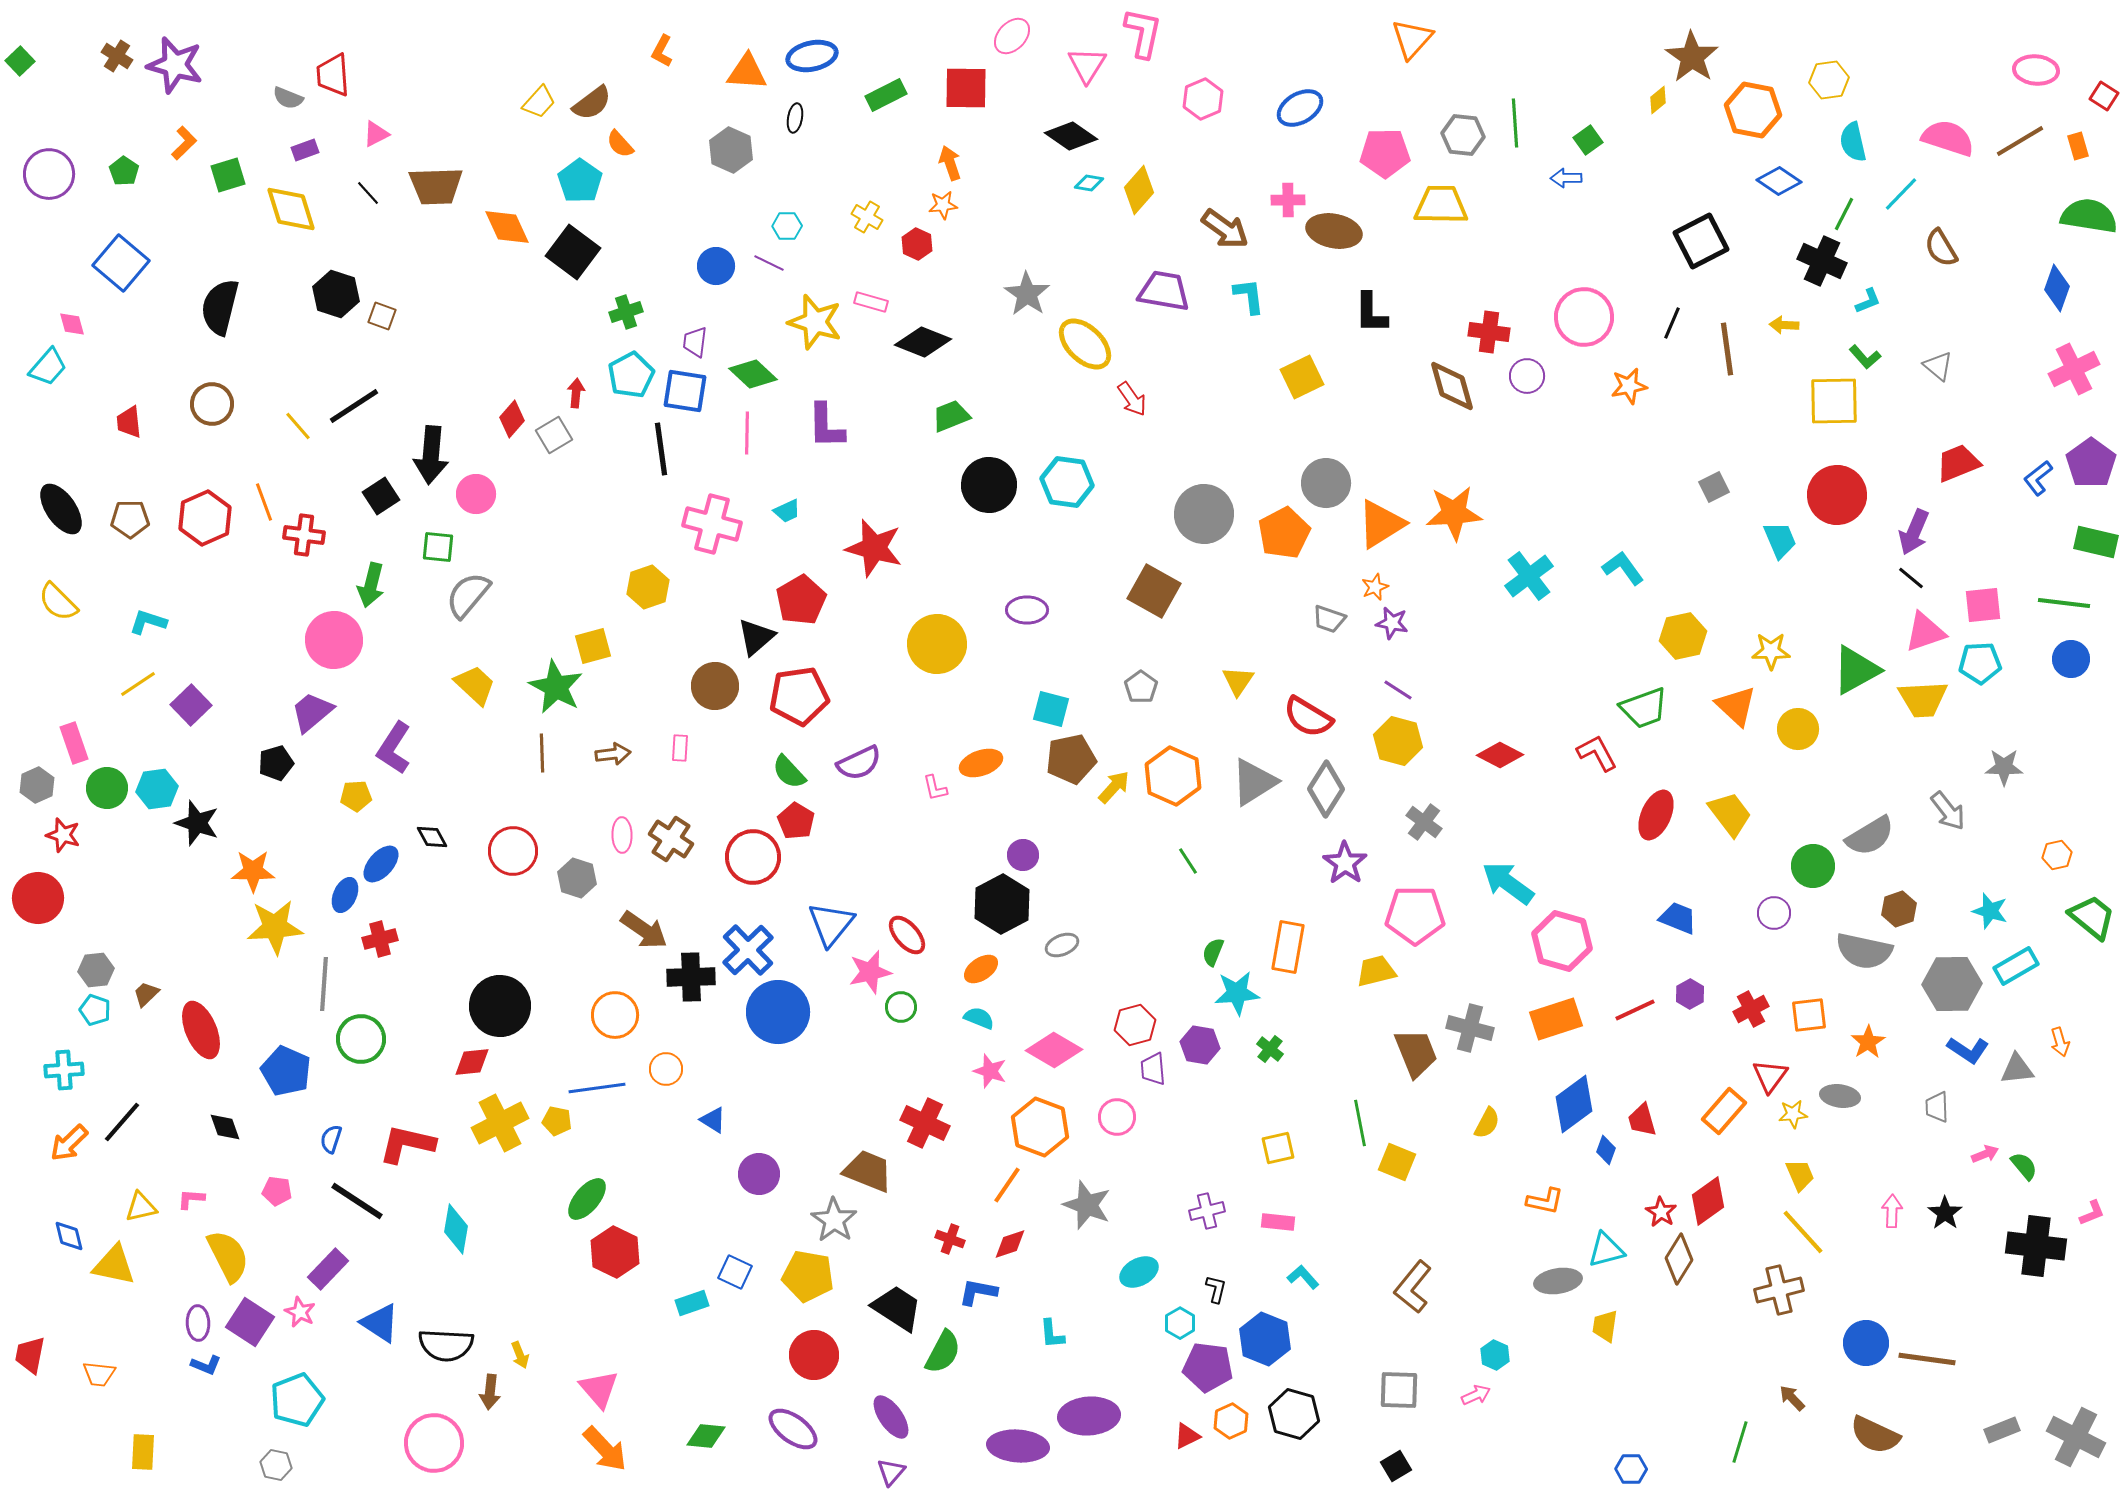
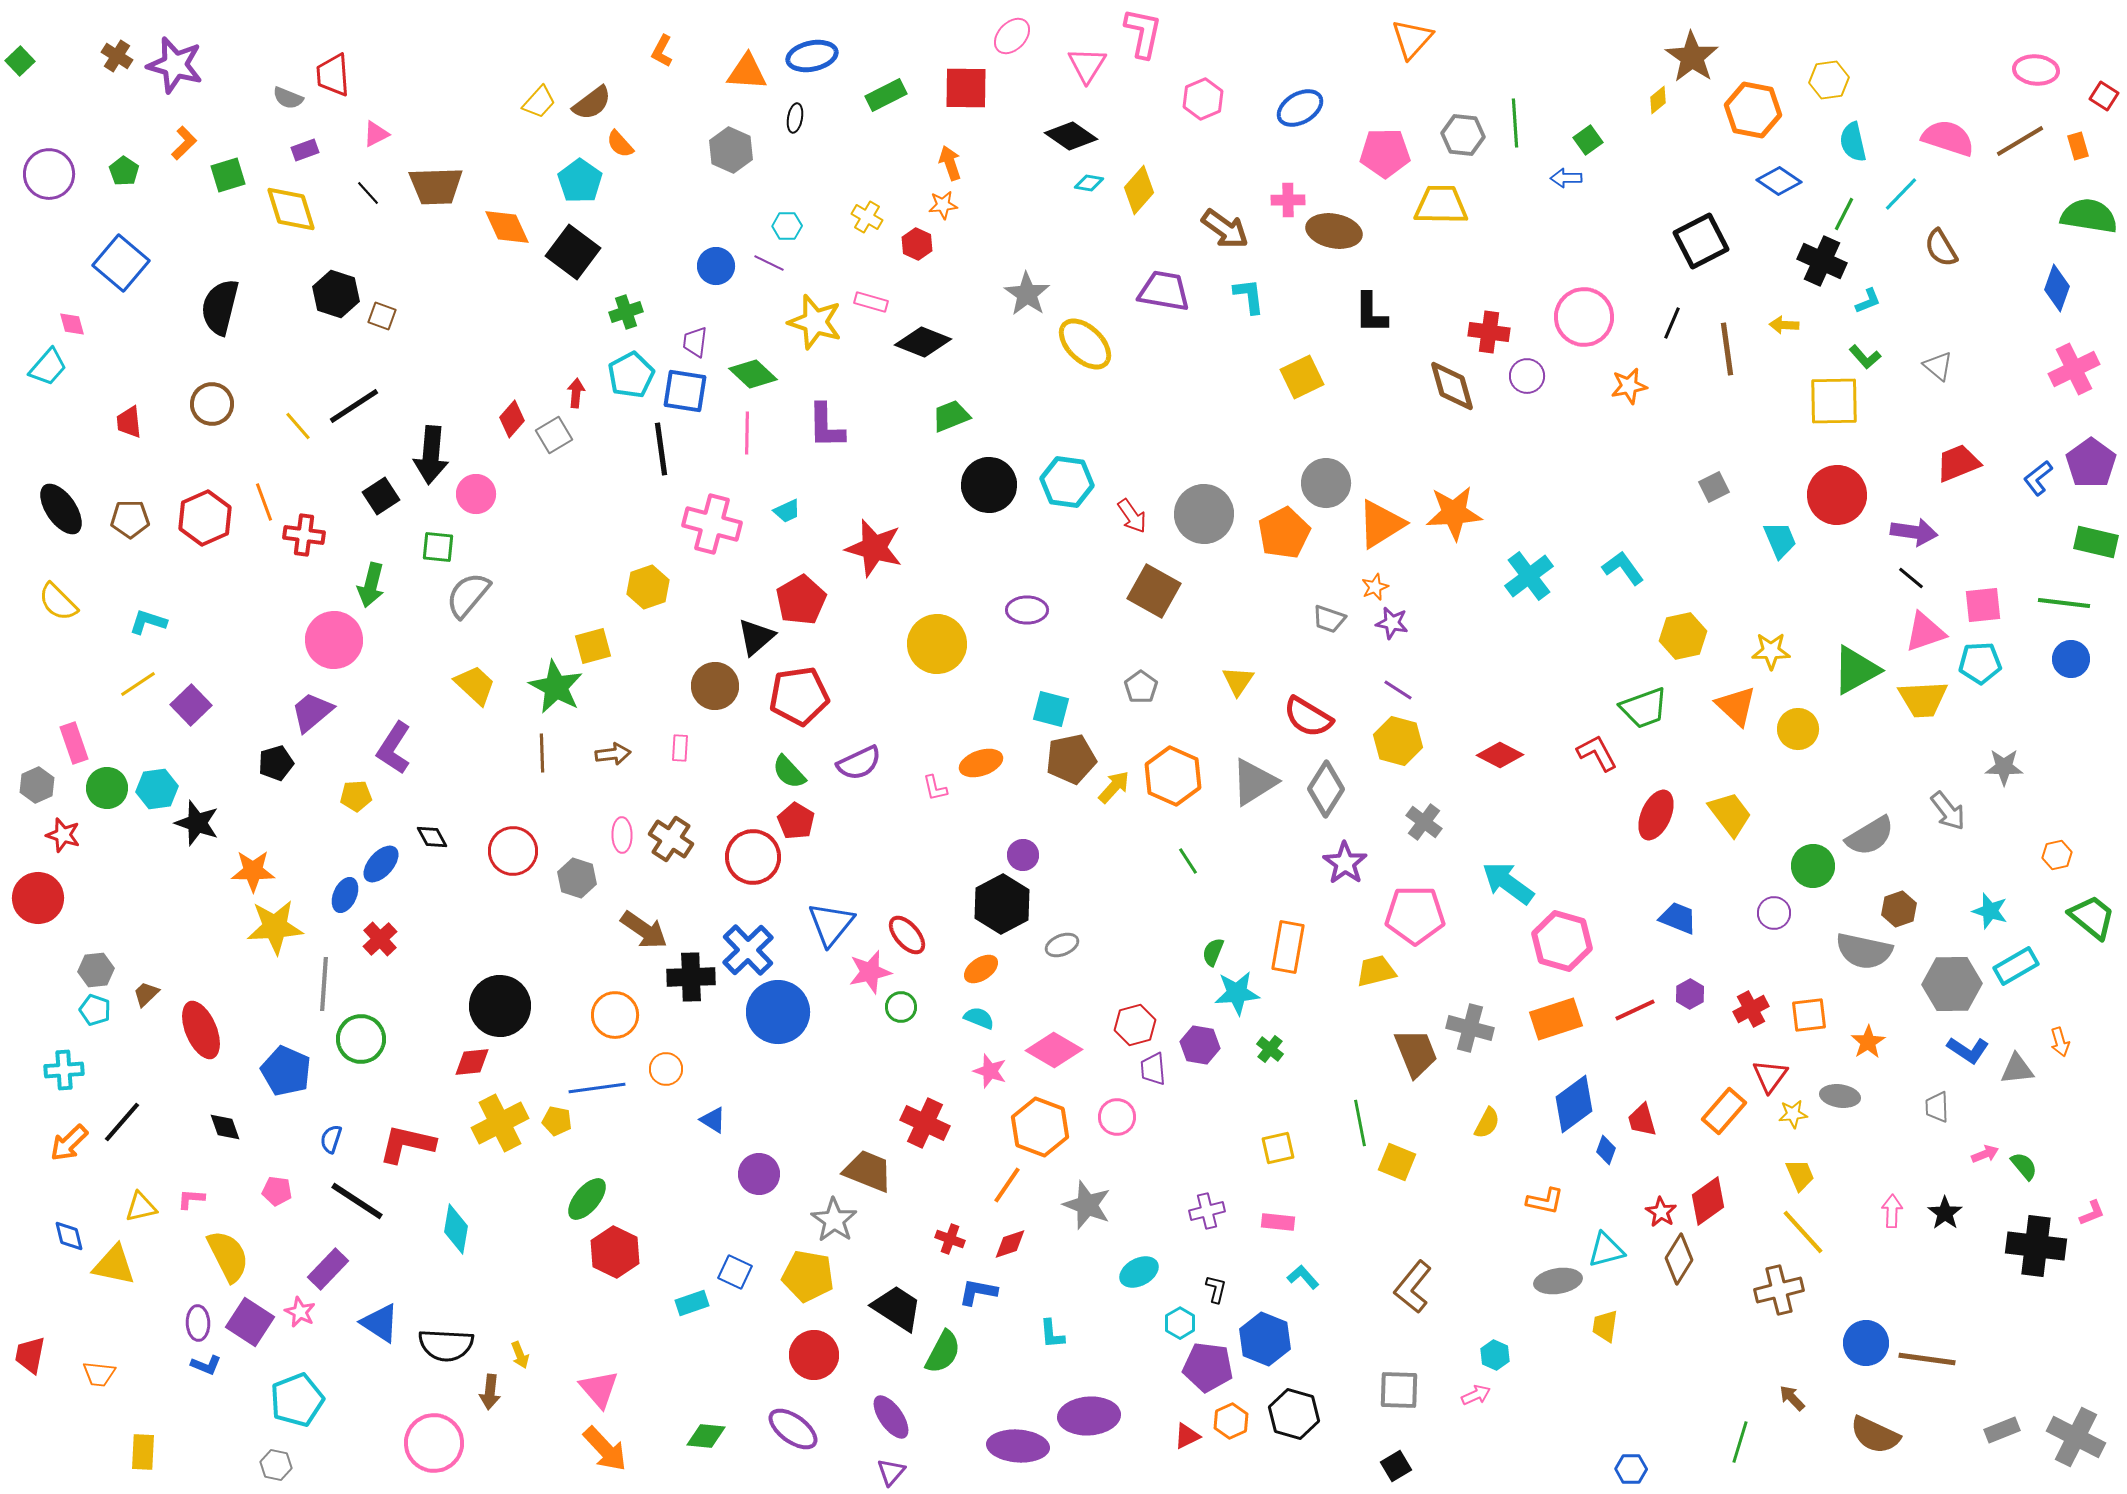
red arrow at (1132, 399): moved 117 px down
purple arrow at (1914, 532): rotated 105 degrees counterclockwise
red cross at (380, 939): rotated 28 degrees counterclockwise
